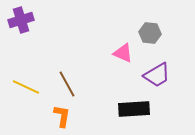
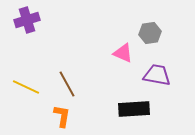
purple cross: moved 6 px right
gray hexagon: rotated 15 degrees counterclockwise
purple trapezoid: rotated 140 degrees counterclockwise
